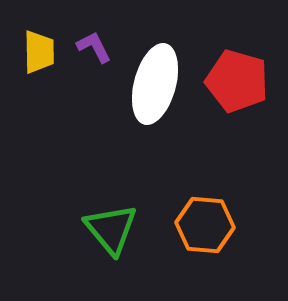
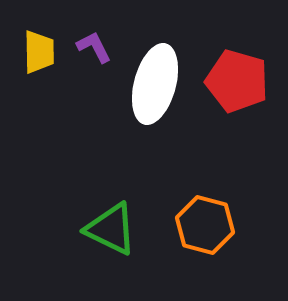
orange hexagon: rotated 10 degrees clockwise
green triangle: rotated 24 degrees counterclockwise
